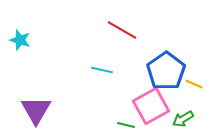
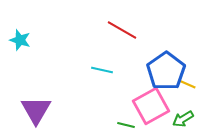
yellow line: moved 7 px left
